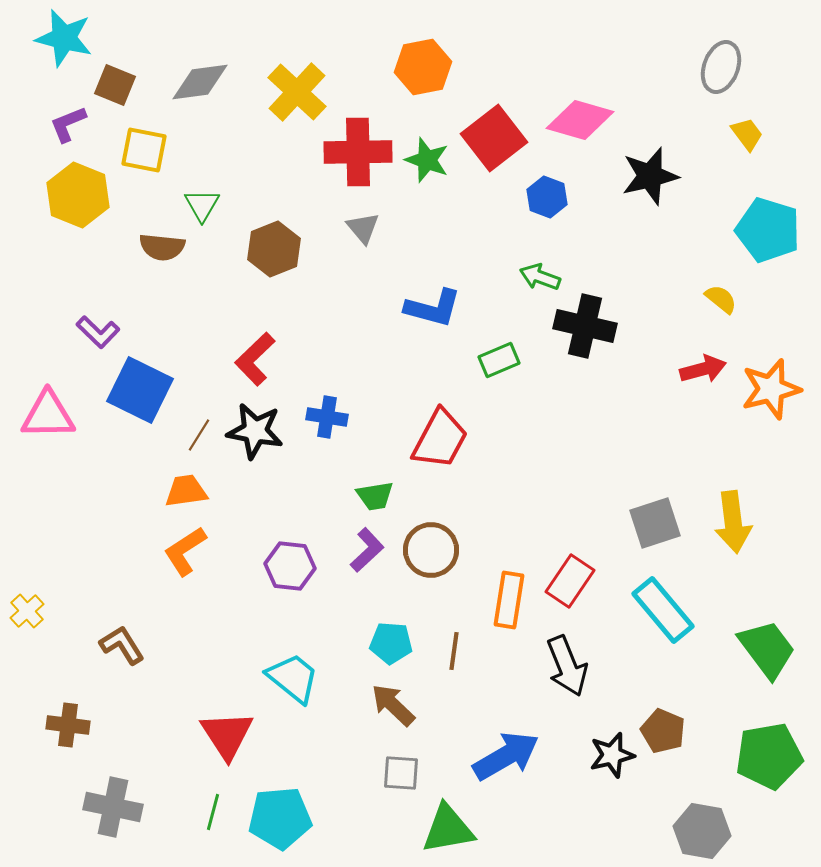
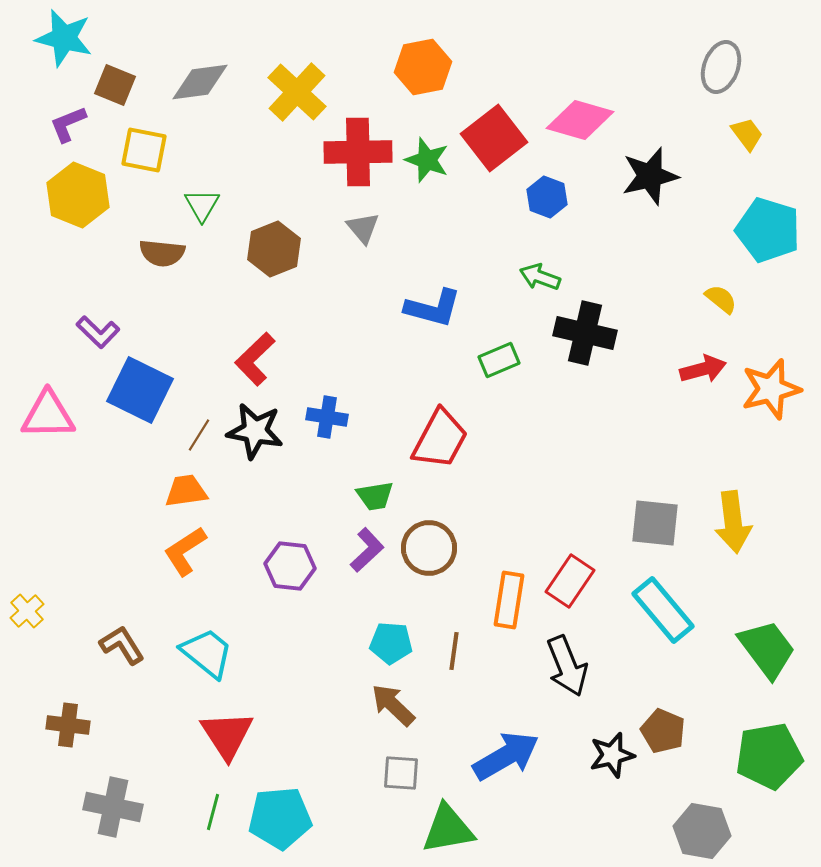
brown semicircle at (162, 247): moved 6 px down
black cross at (585, 326): moved 7 px down
gray square at (655, 523): rotated 24 degrees clockwise
brown circle at (431, 550): moved 2 px left, 2 px up
cyan trapezoid at (293, 678): moved 86 px left, 25 px up
